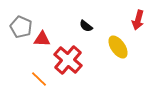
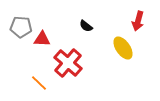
red arrow: moved 1 px down
gray pentagon: rotated 20 degrees counterclockwise
yellow ellipse: moved 5 px right, 1 px down
red cross: moved 3 px down
orange line: moved 4 px down
